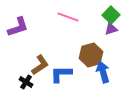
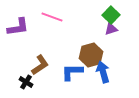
pink line: moved 16 px left
purple L-shape: rotated 10 degrees clockwise
blue L-shape: moved 11 px right, 2 px up
